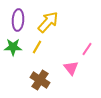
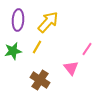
green star: moved 4 px down; rotated 12 degrees counterclockwise
